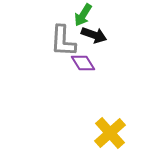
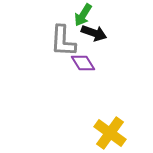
black arrow: moved 2 px up
yellow cross: rotated 12 degrees counterclockwise
